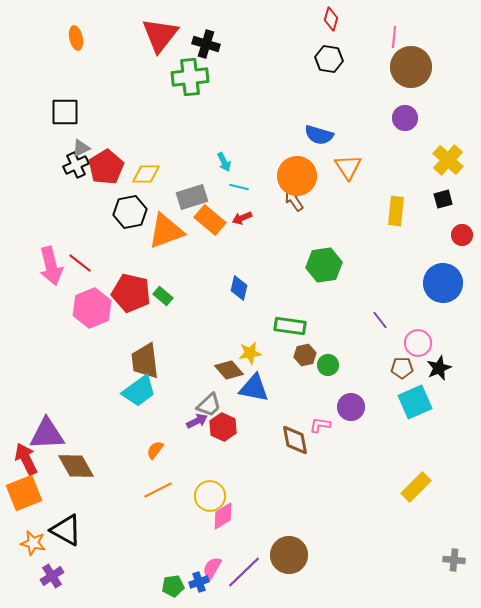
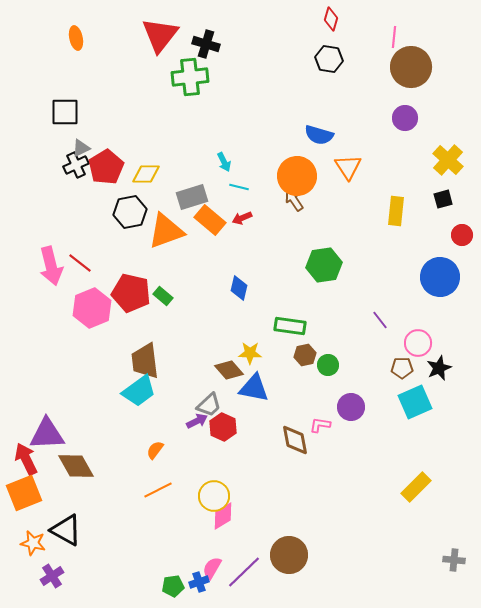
blue circle at (443, 283): moved 3 px left, 6 px up
yellow star at (250, 353): rotated 10 degrees clockwise
yellow circle at (210, 496): moved 4 px right
